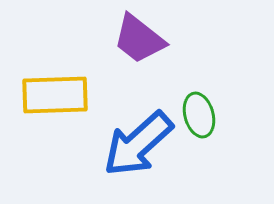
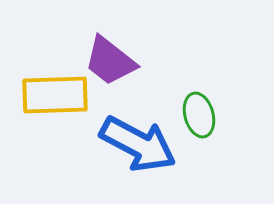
purple trapezoid: moved 29 px left, 22 px down
blue arrow: rotated 110 degrees counterclockwise
